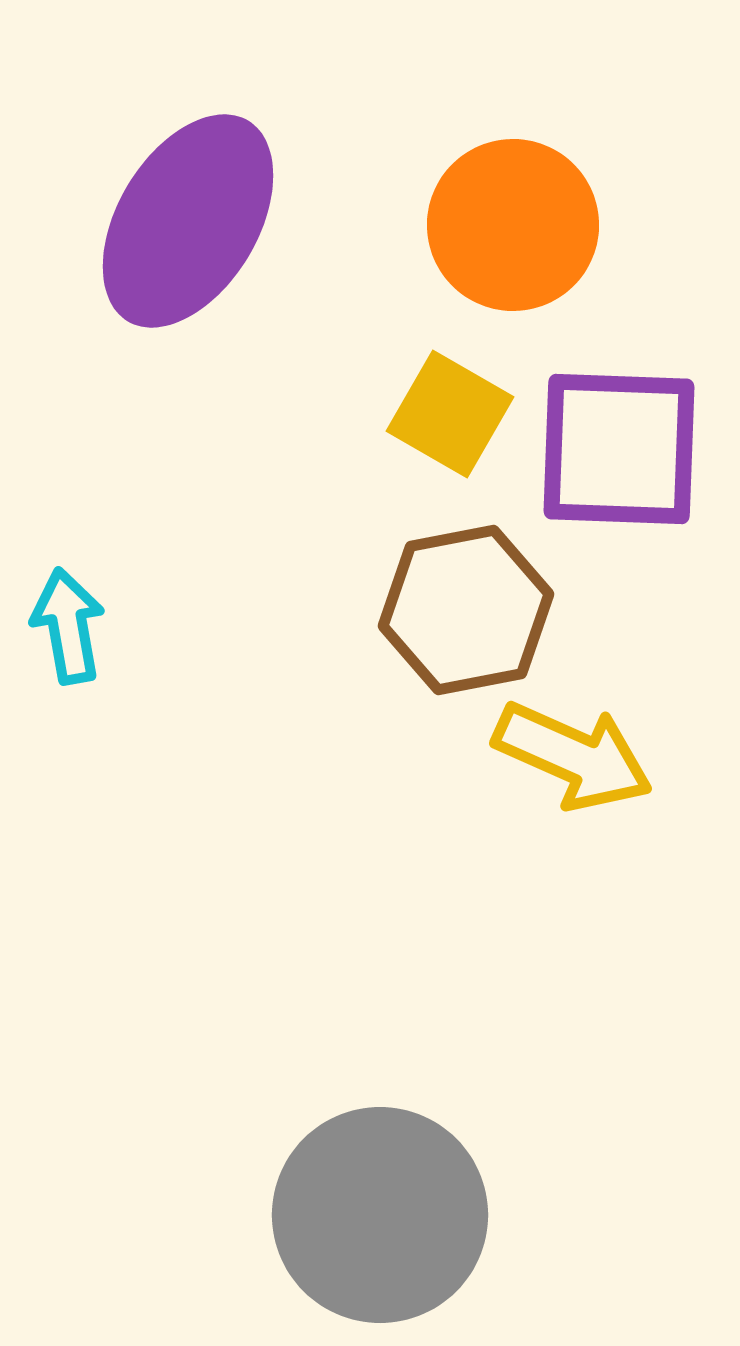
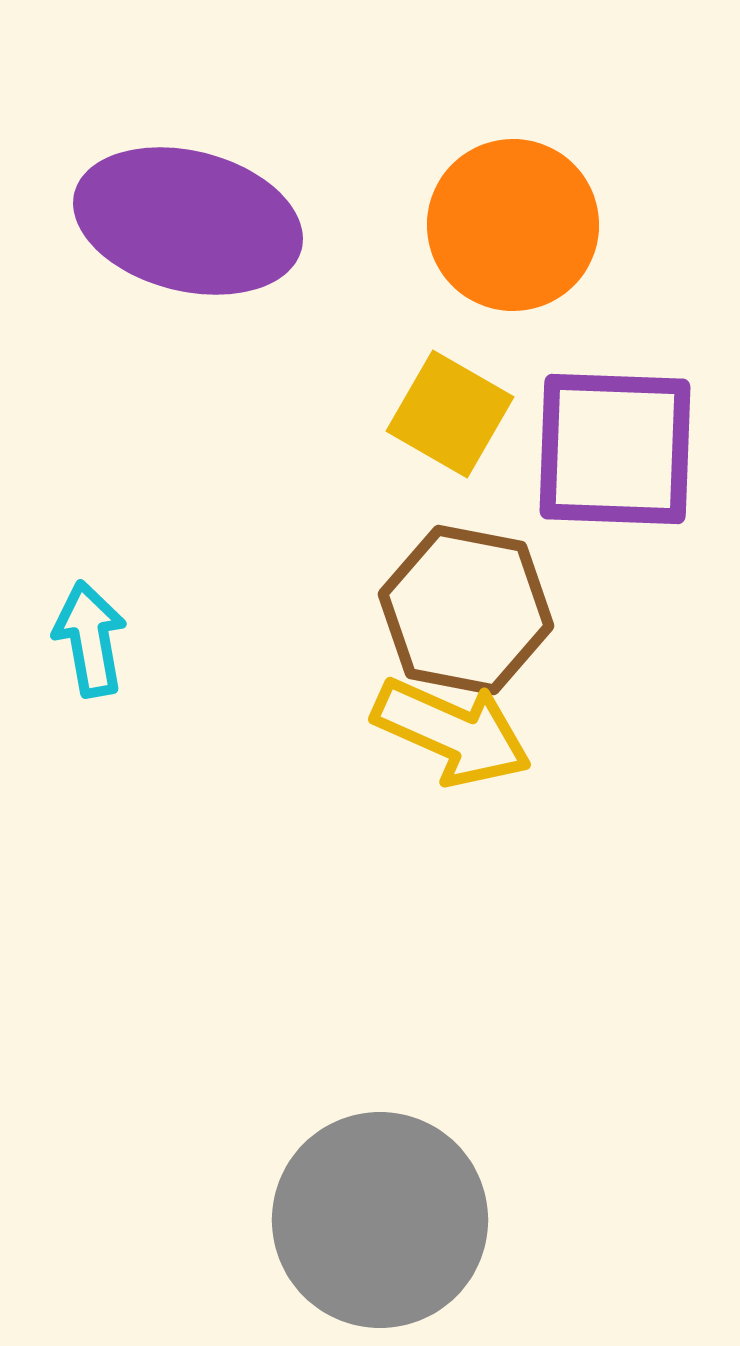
purple ellipse: rotated 73 degrees clockwise
purple square: moved 4 px left
brown hexagon: rotated 22 degrees clockwise
cyan arrow: moved 22 px right, 13 px down
yellow arrow: moved 121 px left, 24 px up
gray circle: moved 5 px down
